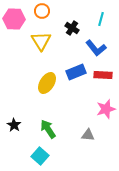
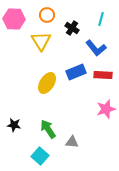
orange circle: moved 5 px right, 4 px down
black star: rotated 24 degrees counterclockwise
gray triangle: moved 16 px left, 7 px down
